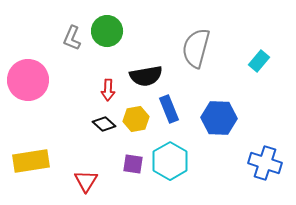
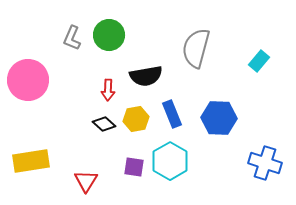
green circle: moved 2 px right, 4 px down
blue rectangle: moved 3 px right, 5 px down
purple square: moved 1 px right, 3 px down
